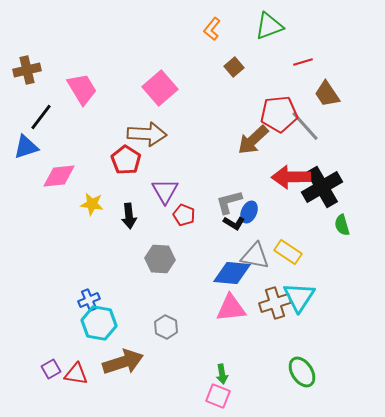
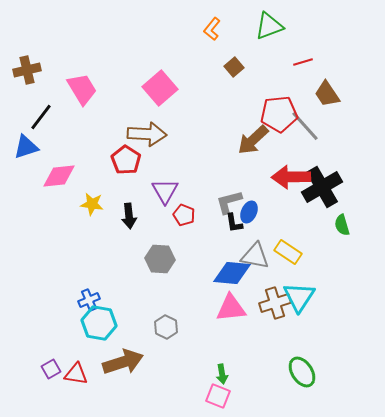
black L-shape at (234, 223): rotated 50 degrees clockwise
